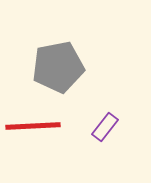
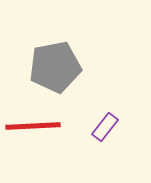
gray pentagon: moved 3 px left
